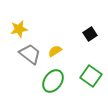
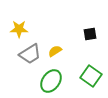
yellow star: rotated 12 degrees clockwise
black square: rotated 24 degrees clockwise
gray trapezoid: rotated 110 degrees clockwise
green ellipse: moved 2 px left
